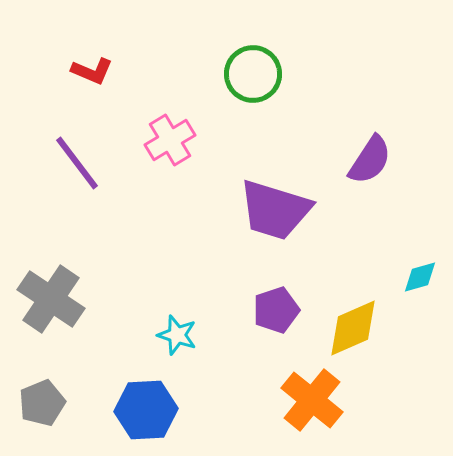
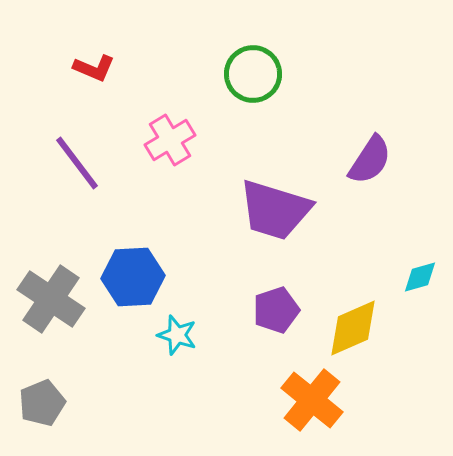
red L-shape: moved 2 px right, 3 px up
blue hexagon: moved 13 px left, 133 px up
